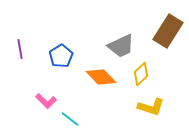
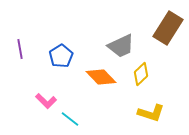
brown rectangle: moved 3 px up
yellow L-shape: moved 6 px down
